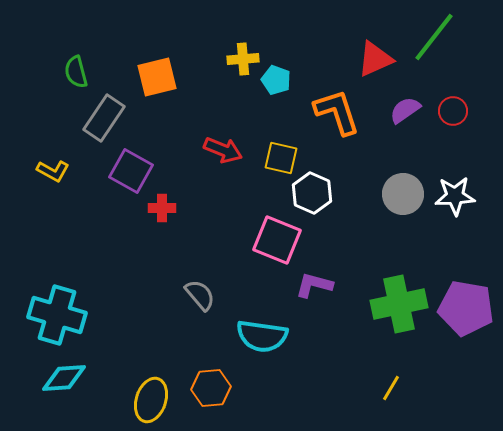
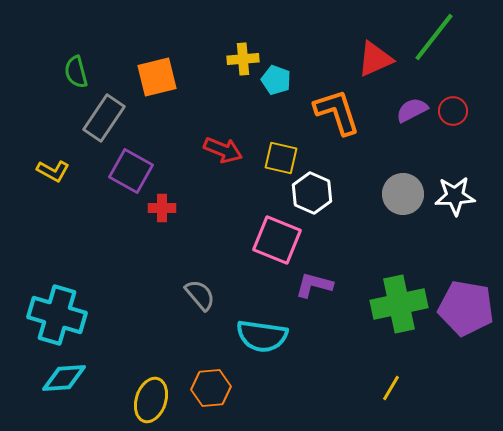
purple semicircle: moved 7 px right; rotated 8 degrees clockwise
